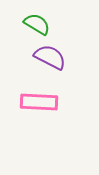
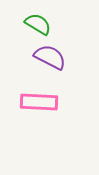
green semicircle: moved 1 px right
